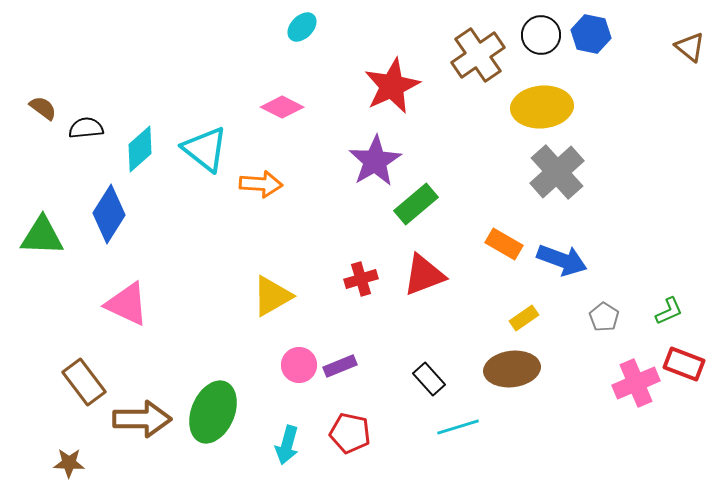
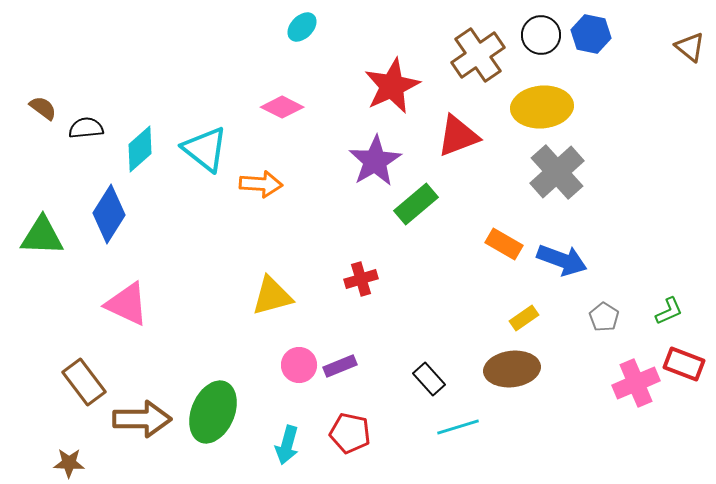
red triangle: moved 34 px right, 139 px up
yellow triangle: rotated 15 degrees clockwise
